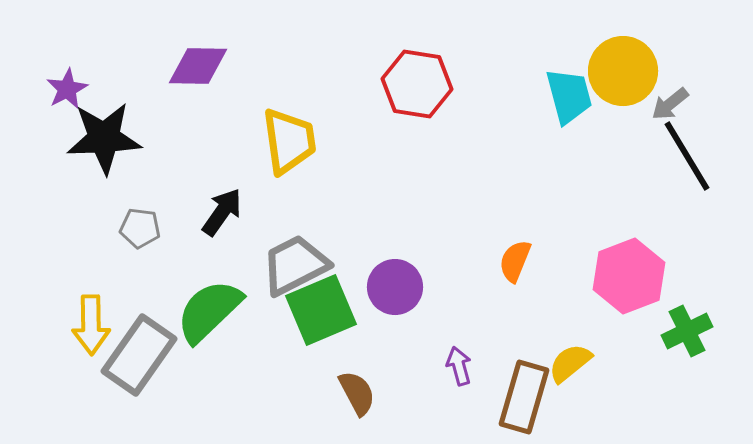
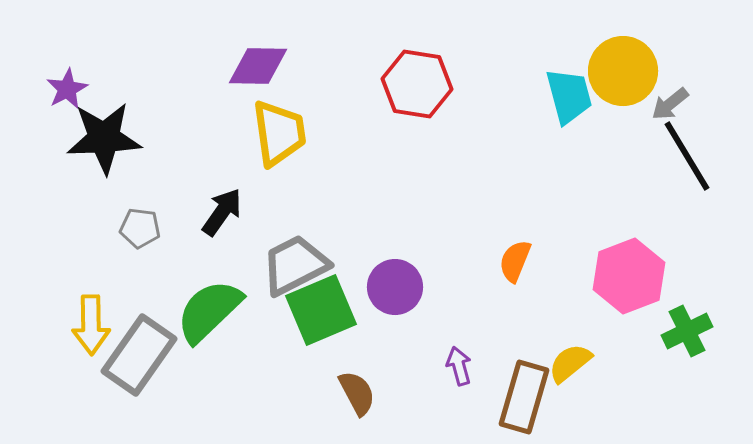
purple diamond: moved 60 px right
yellow trapezoid: moved 10 px left, 8 px up
